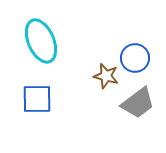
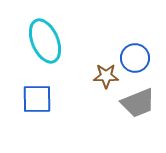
cyan ellipse: moved 4 px right
brown star: rotated 15 degrees counterclockwise
gray trapezoid: rotated 15 degrees clockwise
